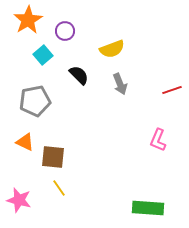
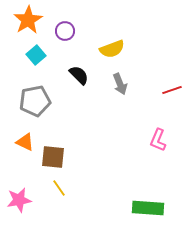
cyan square: moved 7 px left
pink star: rotated 25 degrees counterclockwise
